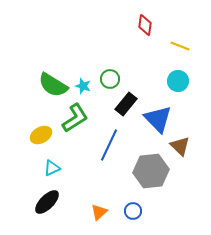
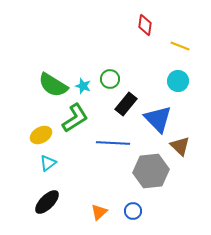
blue line: moved 4 px right, 2 px up; rotated 68 degrees clockwise
cyan triangle: moved 4 px left, 5 px up; rotated 12 degrees counterclockwise
